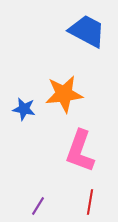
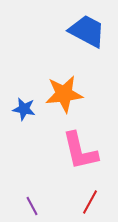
pink L-shape: rotated 33 degrees counterclockwise
red line: rotated 20 degrees clockwise
purple line: moved 6 px left; rotated 60 degrees counterclockwise
